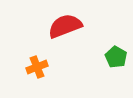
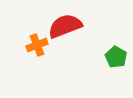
orange cross: moved 22 px up
